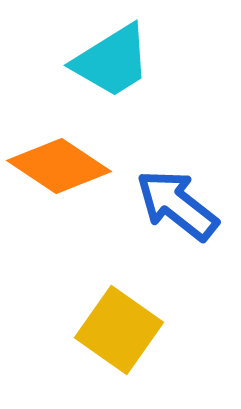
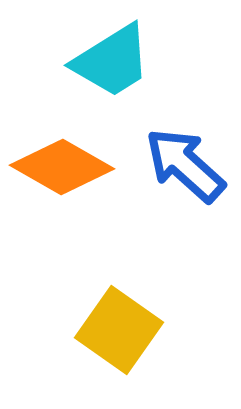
orange diamond: moved 3 px right, 1 px down; rotated 4 degrees counterclockwise
blue arrow: moved 8 px right, 40 px up; rotated 4 degrees clockwise
